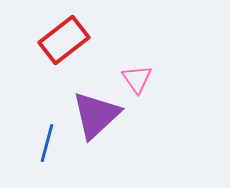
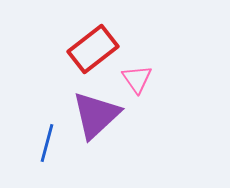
red rectangle: moved 29 px right, 9 px down
